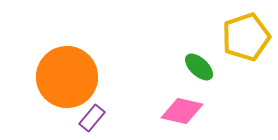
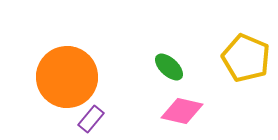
yellow pentagon: moved 21 px down; rotated 30 degrees counterclockwise
green ellipse: moved 30 px left
purple rectangle: moved 1 px left, 1 px down
